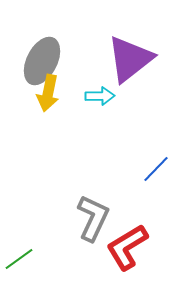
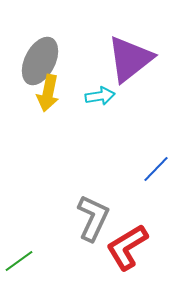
gray ellipse: moved 2 px left
cyan arrow: rotated 8 degrees counterclockwise
green line: moved 2 px down
